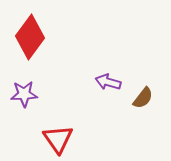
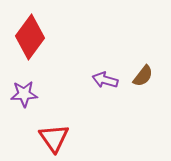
purple arrow: moved 3 px left, 2 px up
brown semicircle: moved 22 px up
red triangle: moved 4 px left, 1 px up
